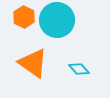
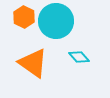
cyan circle: moved 1 px left, 1 px down
cyan diamond: moved 12 px up
